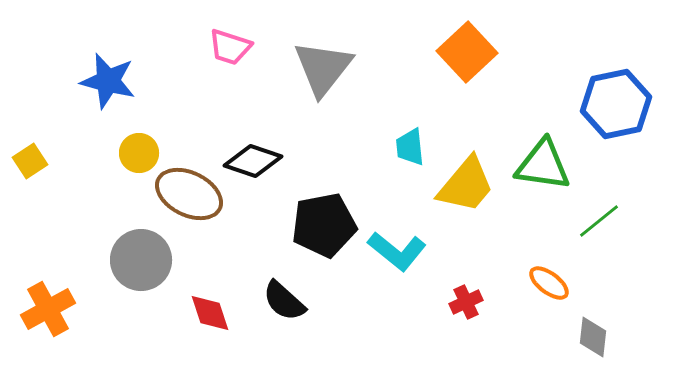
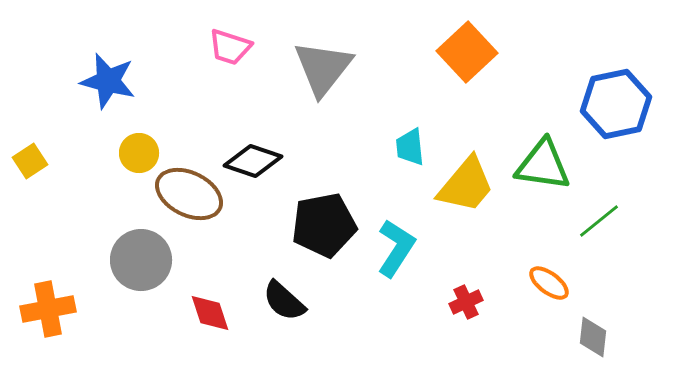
cyan L-shape: moved 1 px left, 3 px up; rotated 96 degrees counterclockwise
orange cross: rotated 18 degrees clockwise
